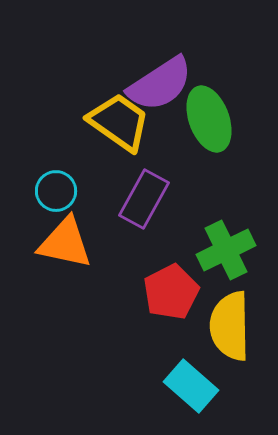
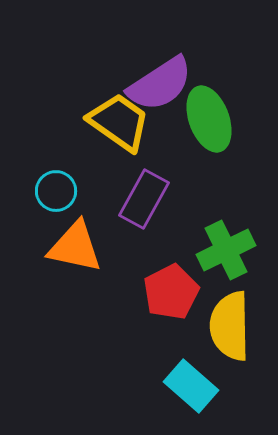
orange triangle: moved 10 px right, 4 px down
